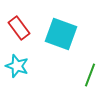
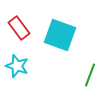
cyan square: moved 1 px left, 1 px down
